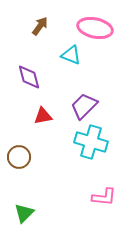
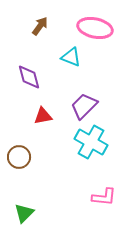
cyan triangle: moved 2 px down
cyan cross: rotated 12 degrees clockwise
